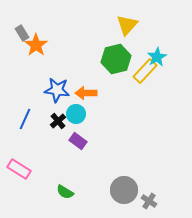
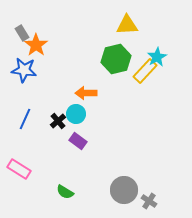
yellow triangle: rotated 45 degrees clockwise
blue star: moved 33 px left, 20 px up
